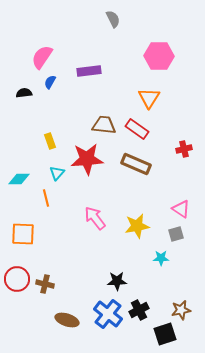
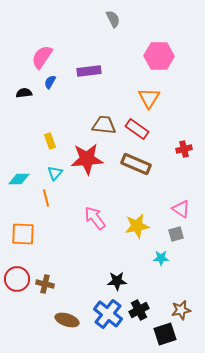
cyan triangle: moved 2 px left
